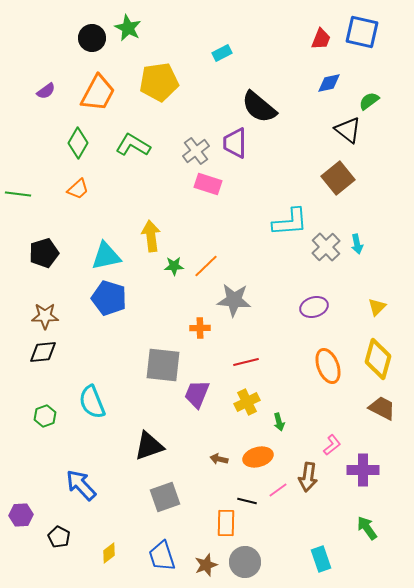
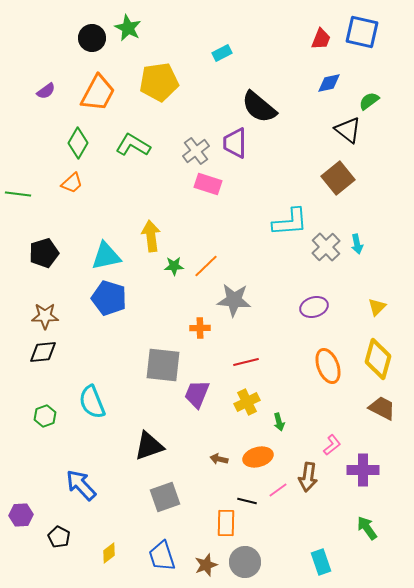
orange trapezoid at (78, 189): moved 6 px left, 6 px up
cyan rectangle at (321, 559): moved 3 px down
